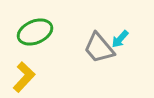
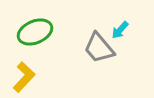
cyan arrow: moved 9 px up
